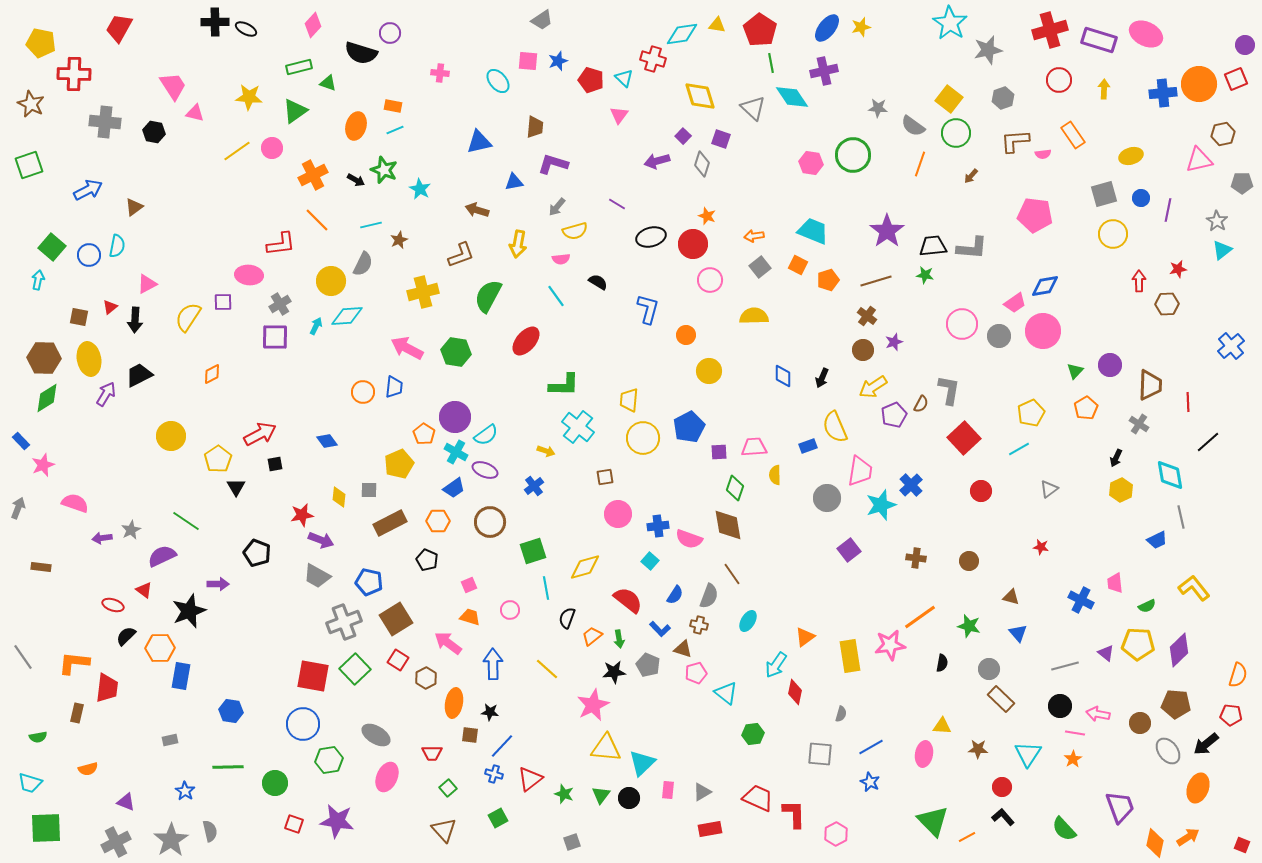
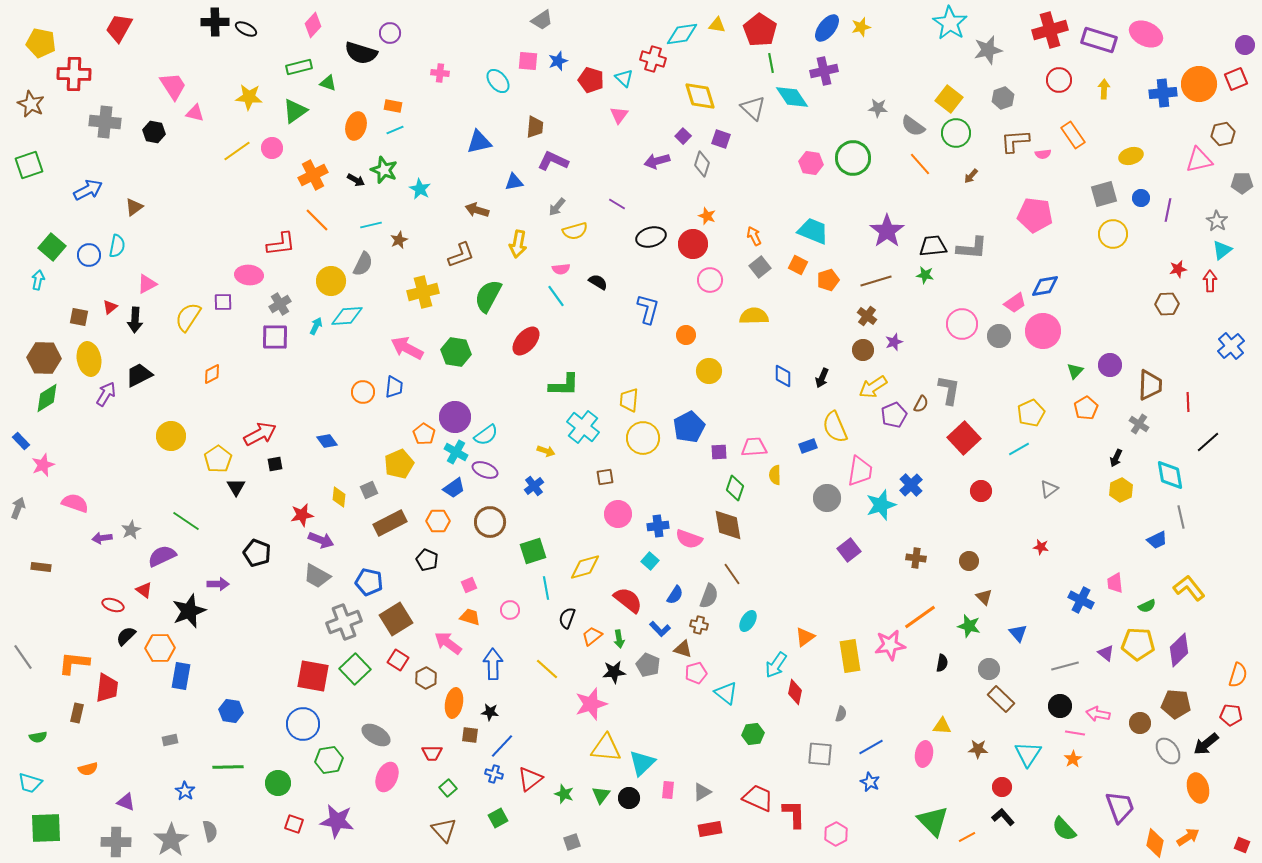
green circle at (853, 155): moved 3 px down
purple L-shape at (553, 164): moved 3 px up; rotated 8 degrees clockwise
orange line at (920, 164): rotated 60 degrees counterclockwise
orange arrow at (754, 236): rotated 72 degrees clockwise
pink semicircle at (561, 259): moved 10 px down
red arrow at (1139, 281): moved 71 px right
cyan cross at (578, 427): moved 5 px right
gray square at (369, 490): rotated 24 degrees counterclockwise
yellow L-shape at (1194, 588): moved 5 px left
brown triangle at (1011, 597): moved 27 px left; rotated 30 degrees clockwise
pink star at (593, 705): moved 2 px left, 1 px up; rotated 8 degrees clockwise
green circle at (275, 783): moved 3 px right
orange ellipse at (1198, 788): rotated 36 degrees counterclockwise
gray cross at (116, 842): rotated 28 degrees clockwise
